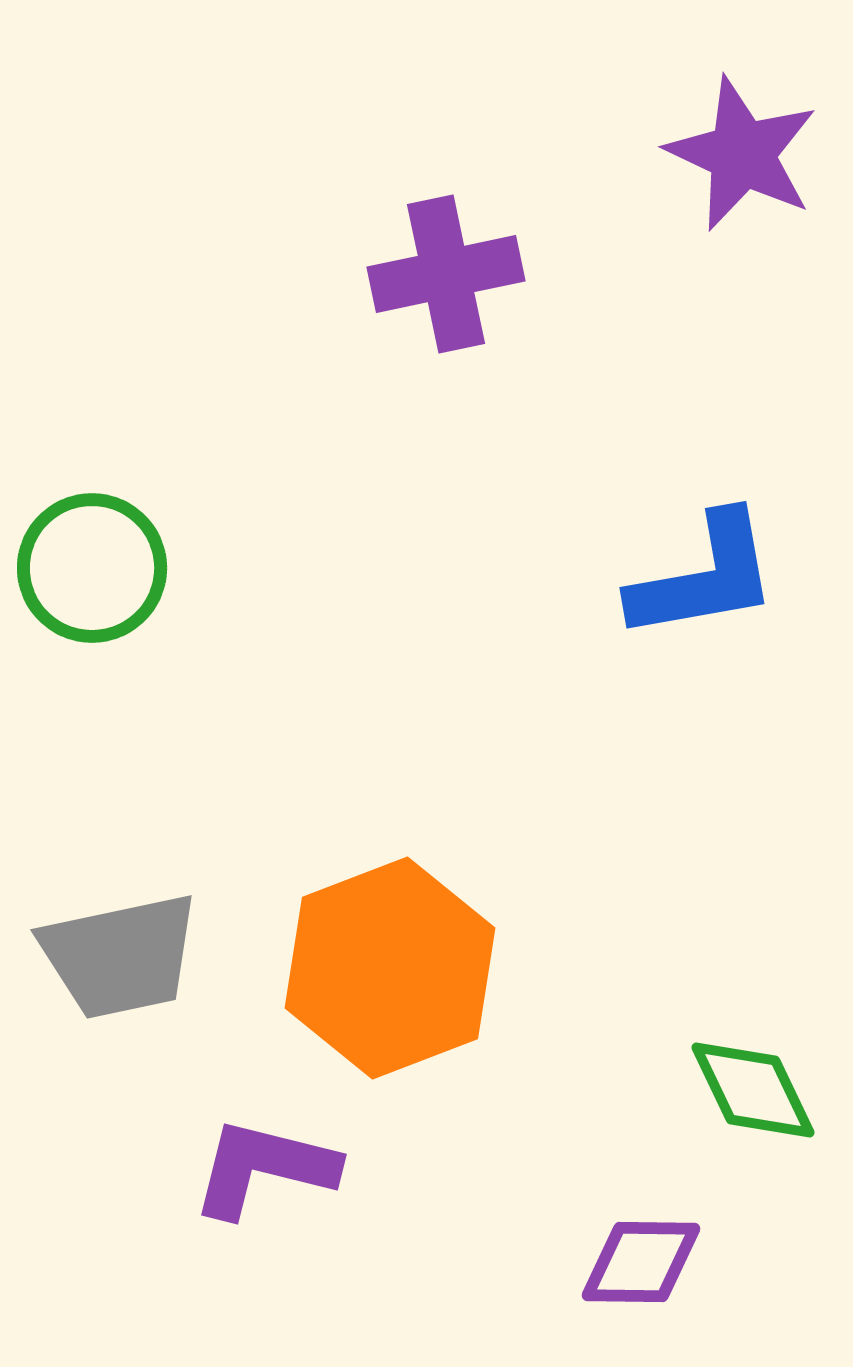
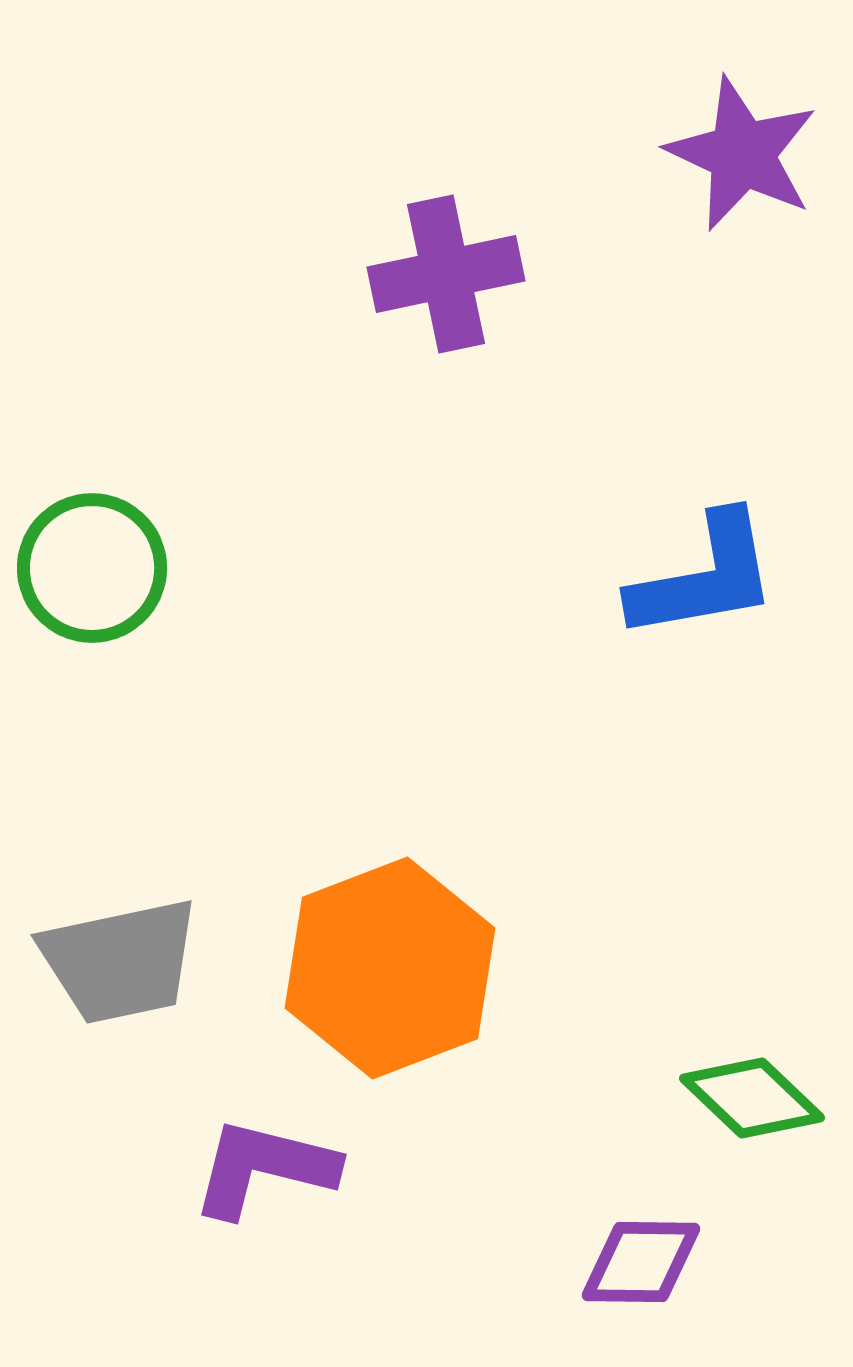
gray trapezoid: moved 5 px down
green diamond: moved 1 px left, 8 px down; rotated 21 degrees counterclockwise
